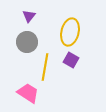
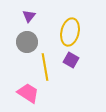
yellow line: rotated 20 degrees counterclockwise
